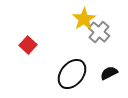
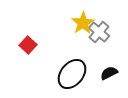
yellow star: moved 1 px left, 4 px down
